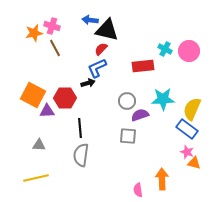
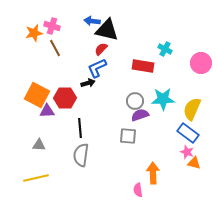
blue arrow: moved 2 px right, 1 px down
pink circle: moved 12 px right, 12 px down
red rectangle: rotated 15 degrees clockwise
orange square: moved 4 px right
gray circle: moved 8 px right
blue rectangle: moved 1 px right, 4 px down
orange arrow: moved 9 px left, 6 px up
